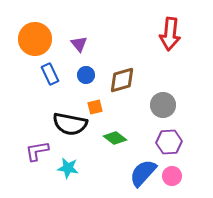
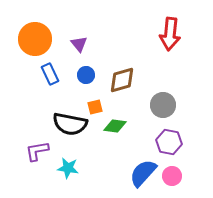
green diamond: moved 12 px up; rotated 30 degrees counterclockwise
purple hexagon: rotated 15 degrees clockwise
